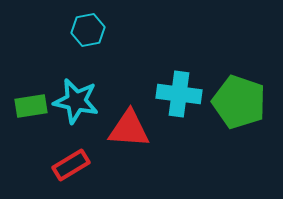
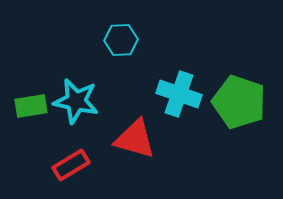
cyan hexagon: moved 33 px right, 10 px down; rotated 8 degrees clockwise
cyan cross: rotated 12 degrees clockwise
red triangle: moved 6 px right, 10 px down; rotated 12 degrees clockwise
